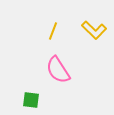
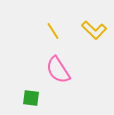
yellow line: rotated 54 degrees counterclockwise
green square: moved 2 px up
